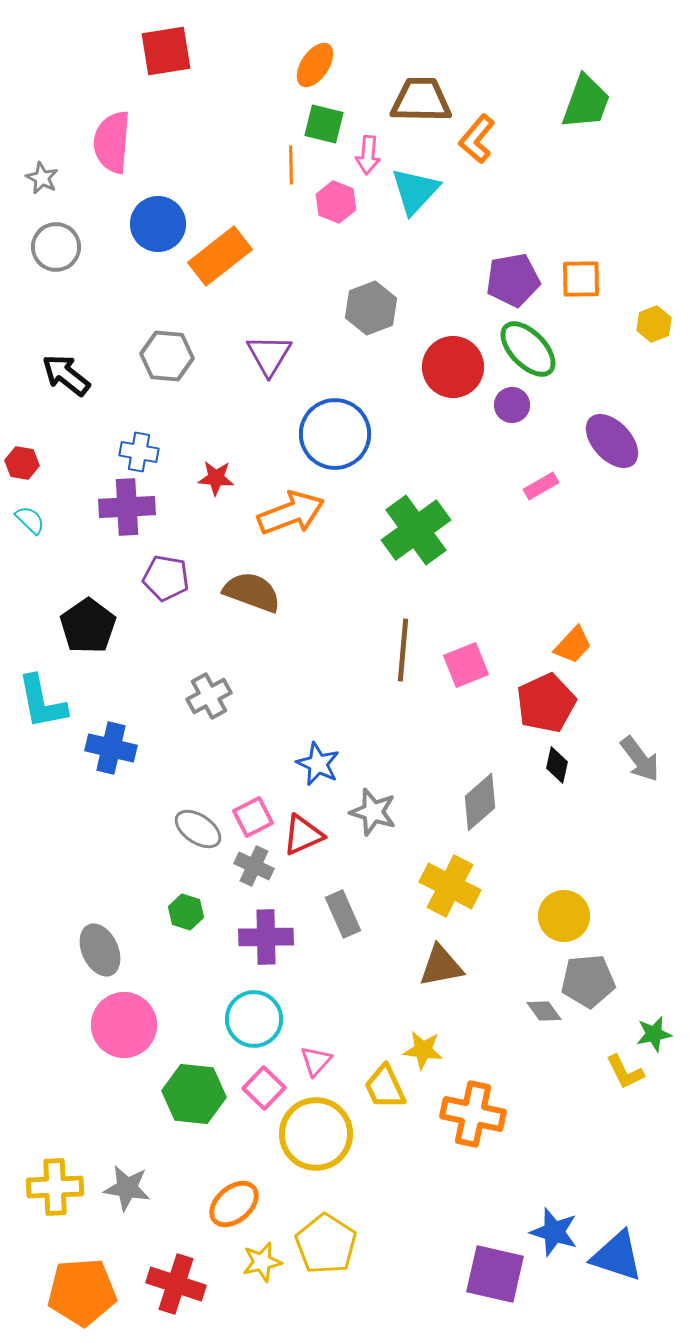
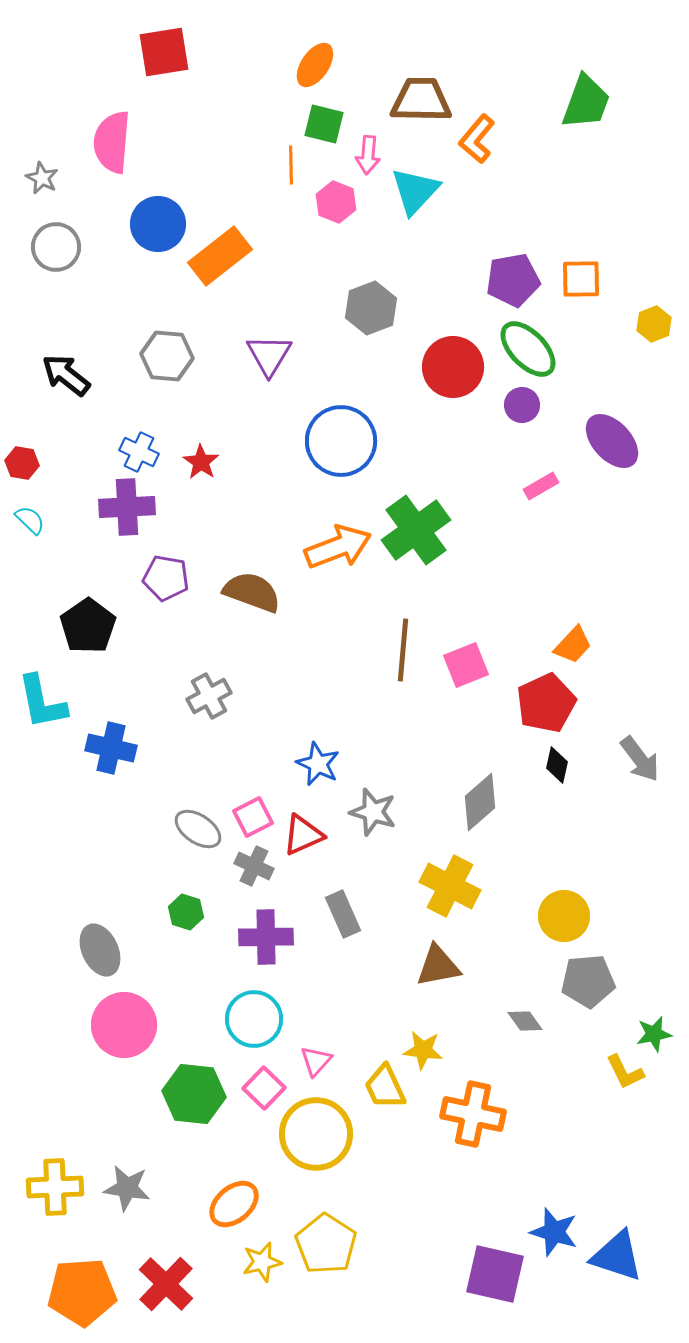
red square at (166, 51): moved 2 px left, 1 px down
purple circle at (512, 405): moved 10 px right
blue circle at (335, 434): moved 6 px right, 7 px down
blue cross at (139, 452): rotated 15 degrees clockwise
red star at (216, 478): moved 15 px left, 16 px up; rotated 30 degrees clockwise
orange arrow at (291, 513): moved 47 px right, 34 px down
brown triangle at (441, 966): moved 3 px left
gray diamond at (544, 1011): moved 19 px left, 10 px down
red cross at (176, 1284): moved 10 px left; rotated 26 degrees clockwise
